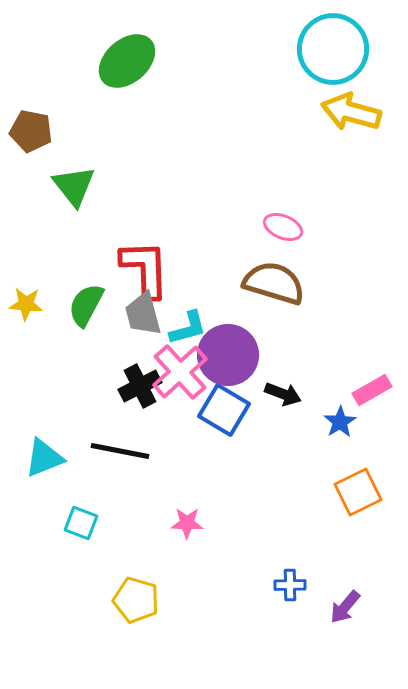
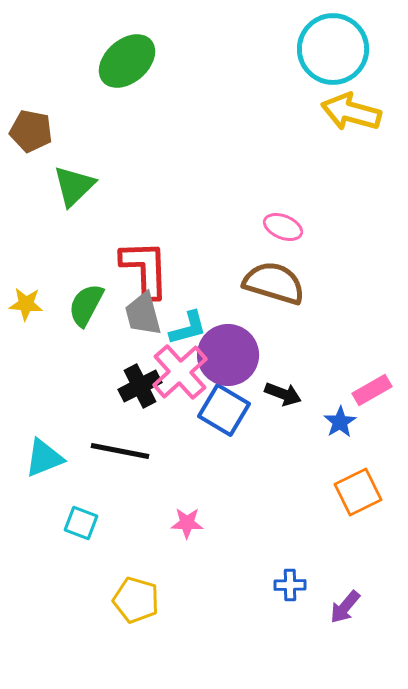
green triangle: rotated 24 degrees clockwise
